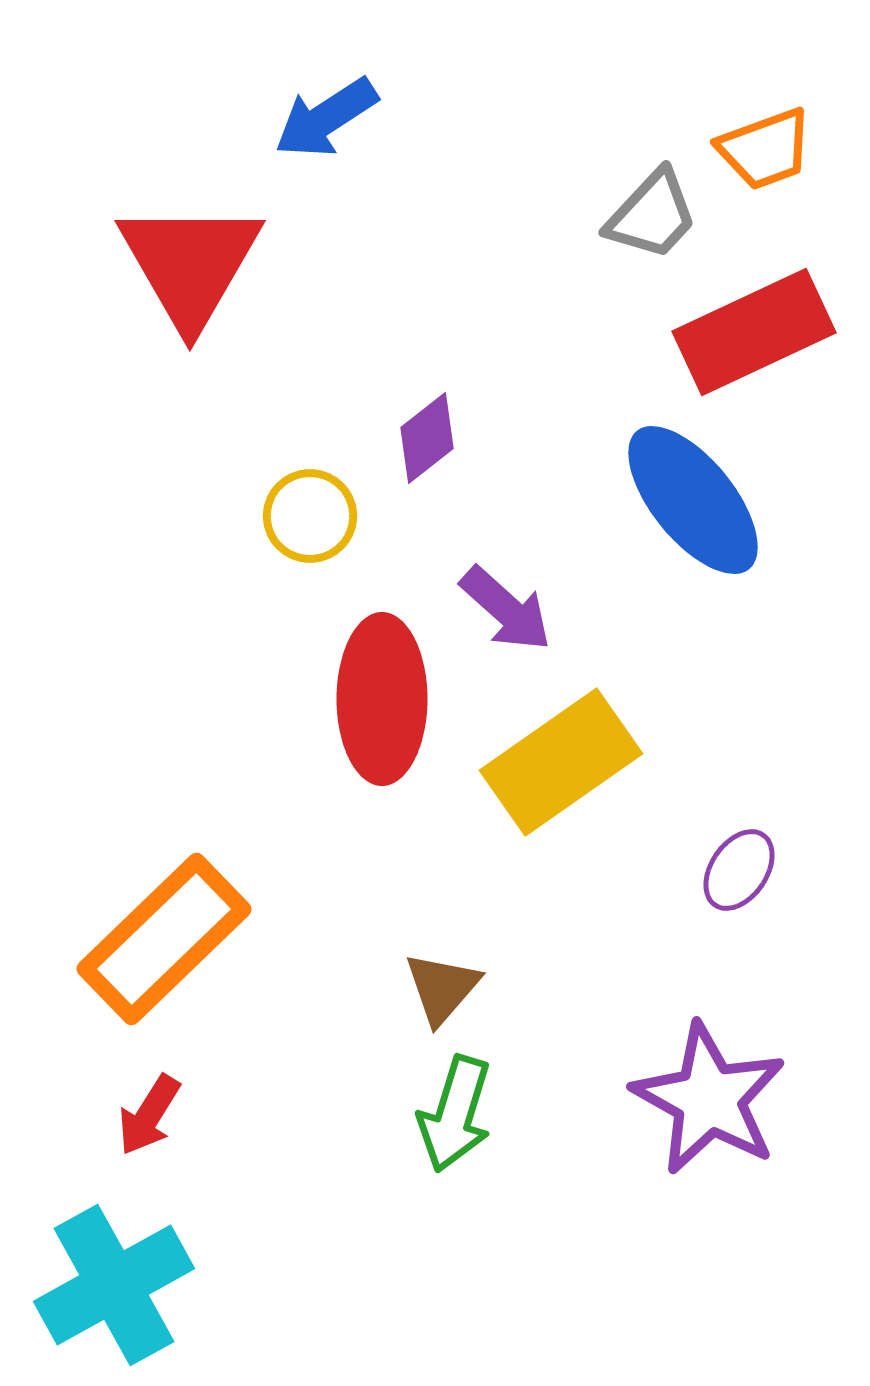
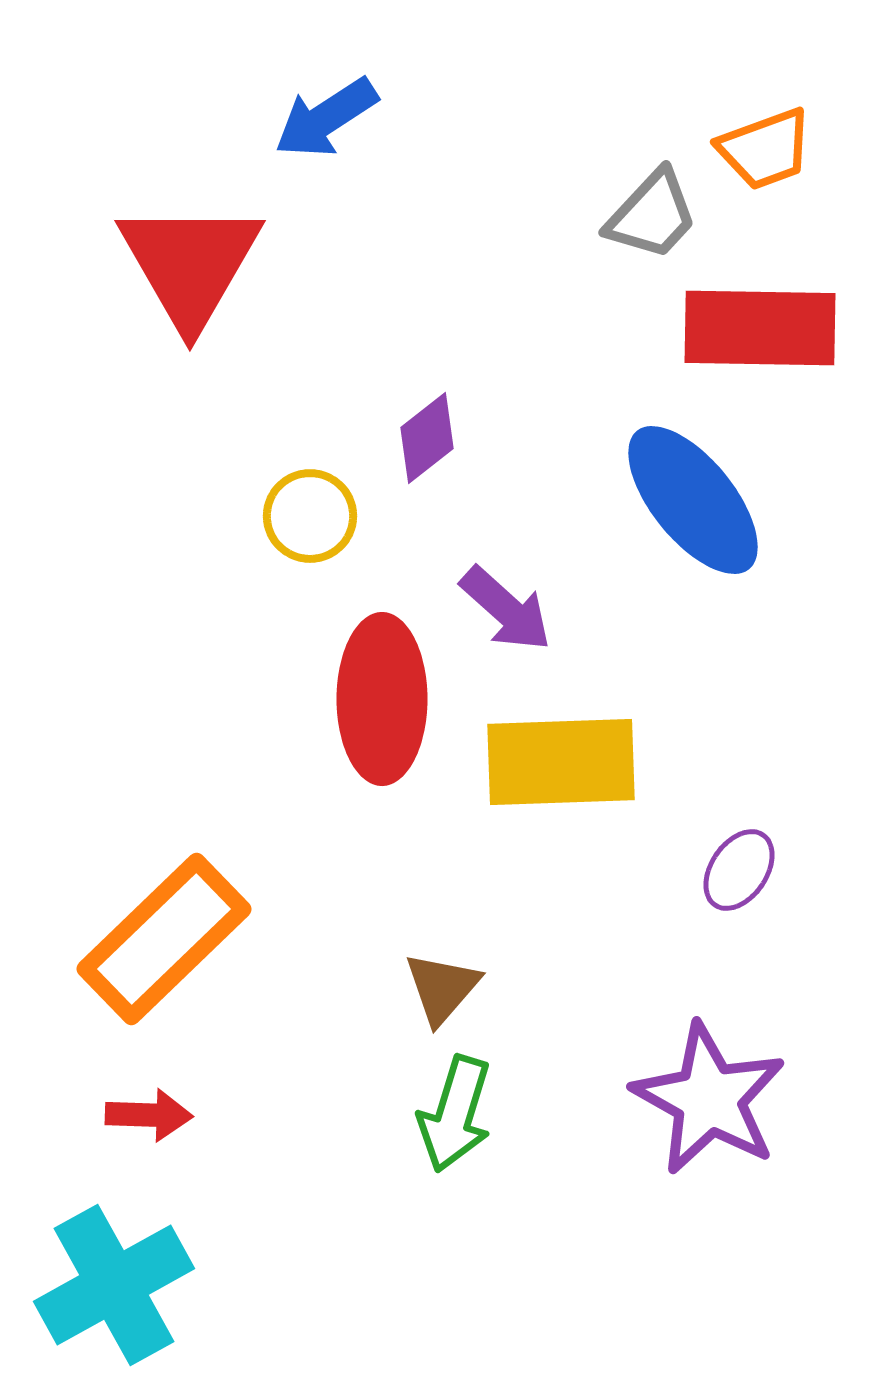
red rectangle: moved 6 px right, 4 px up; rotated 26 degrees clockwise
yellow rectangle: rotated 33 degrees clockwise
red arrow: rotated 120 degrees counterclockwise
